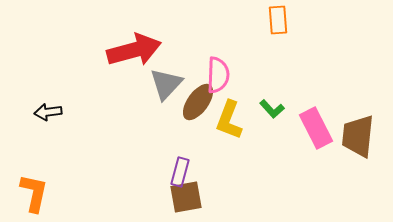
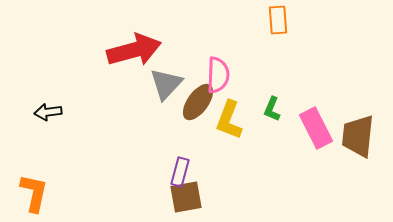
green L-shape: rotated 65 degrees clockwise
